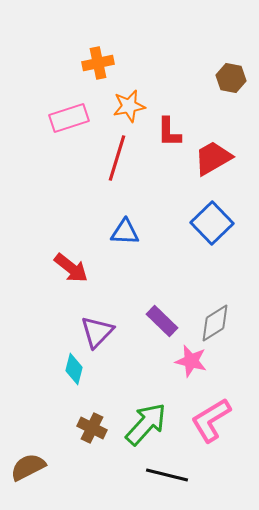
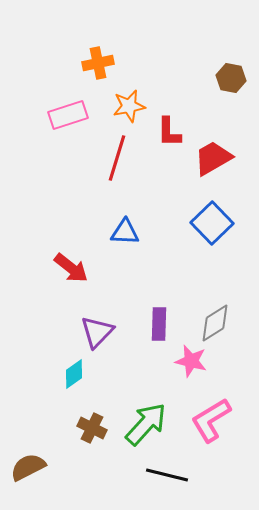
pink rectangle: moved 1 px left, 3 px up
purple rectangle: moved 3 px left, 3 px down; rotated 48 degrees clockwise
cyan diamond: moved 5 px down; rotated 40 degrees clockwise
